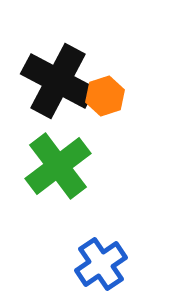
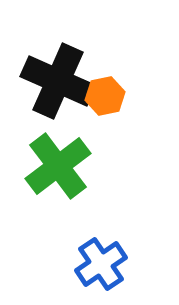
black cross: rotated 4 degrees counterclockwise
orange hexagon: rotated 6 degrees clockwise
